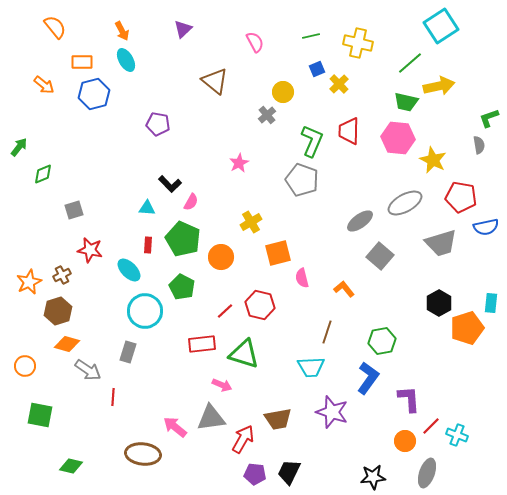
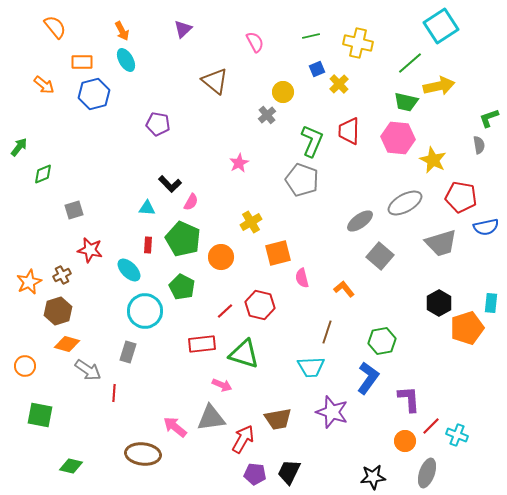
red line at (113, 397): moved 1 px right, 4 px up
